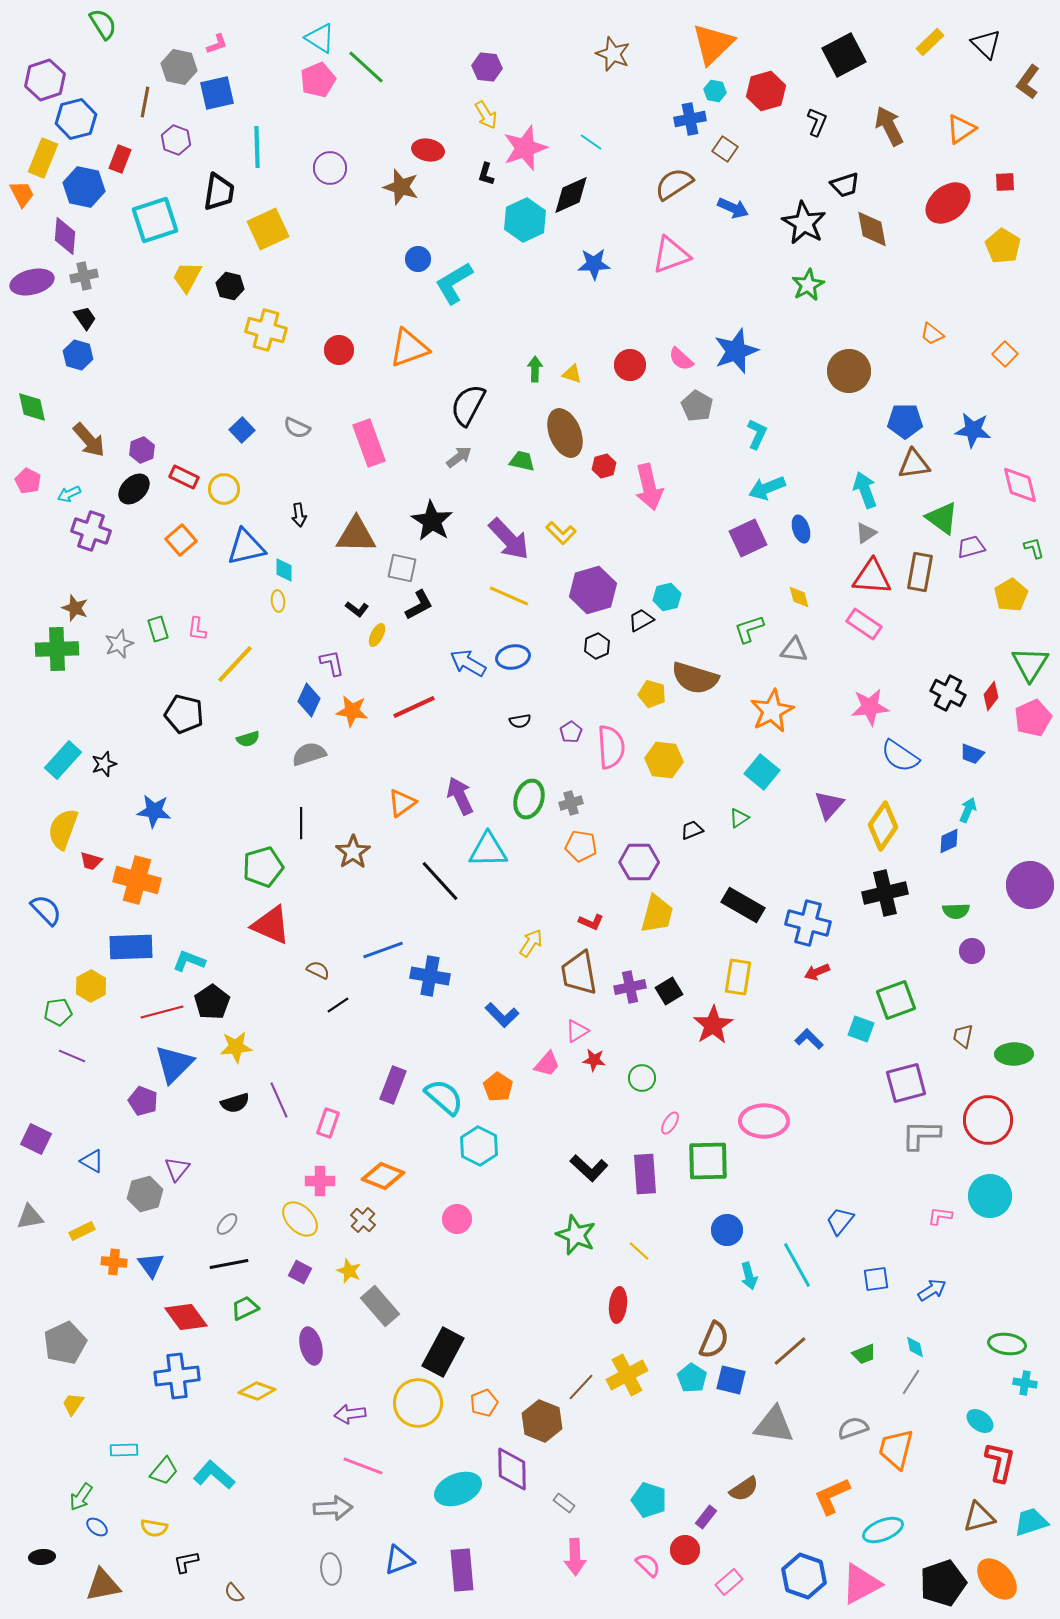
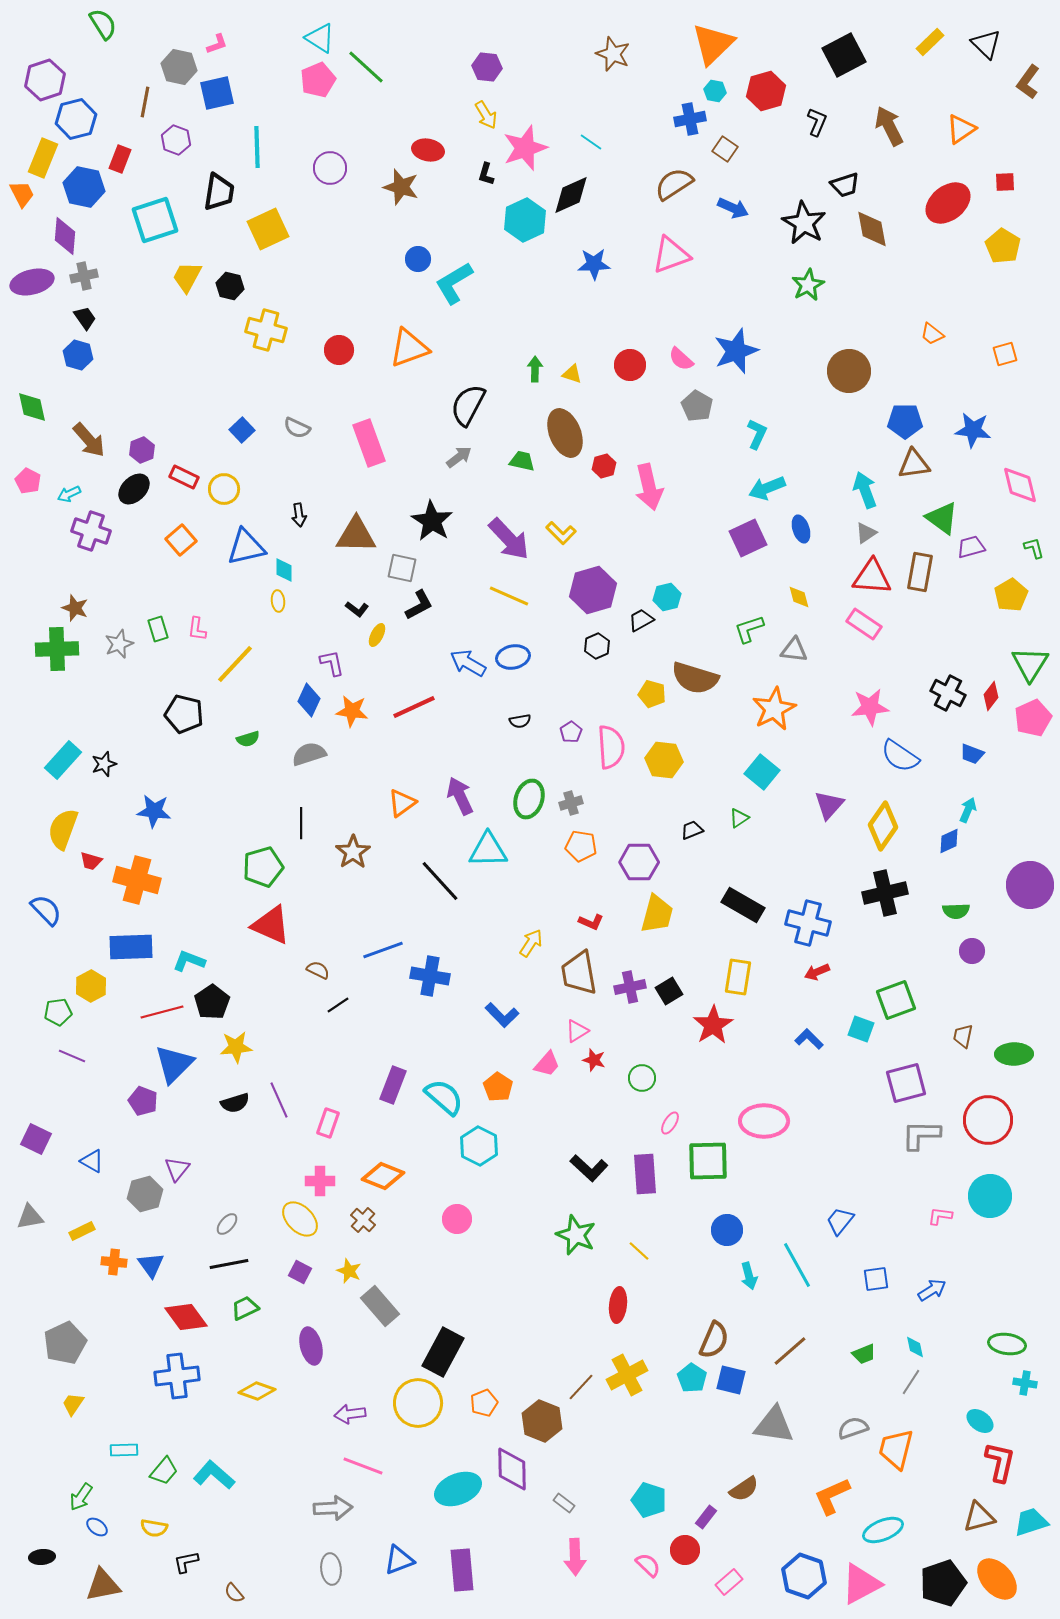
orange square at (1005, 354): rotated 30 degrees clockwise
orange star at (772, 711): moved 2 px right, 2 px up
red star at (594, 1060): rotated 10 degrees clockwise
